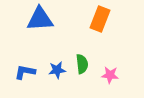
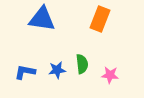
blue triangle: moved 2 px right; rotated 12 degrees clockwise
